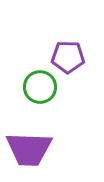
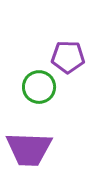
green circle: moved 1 px left
